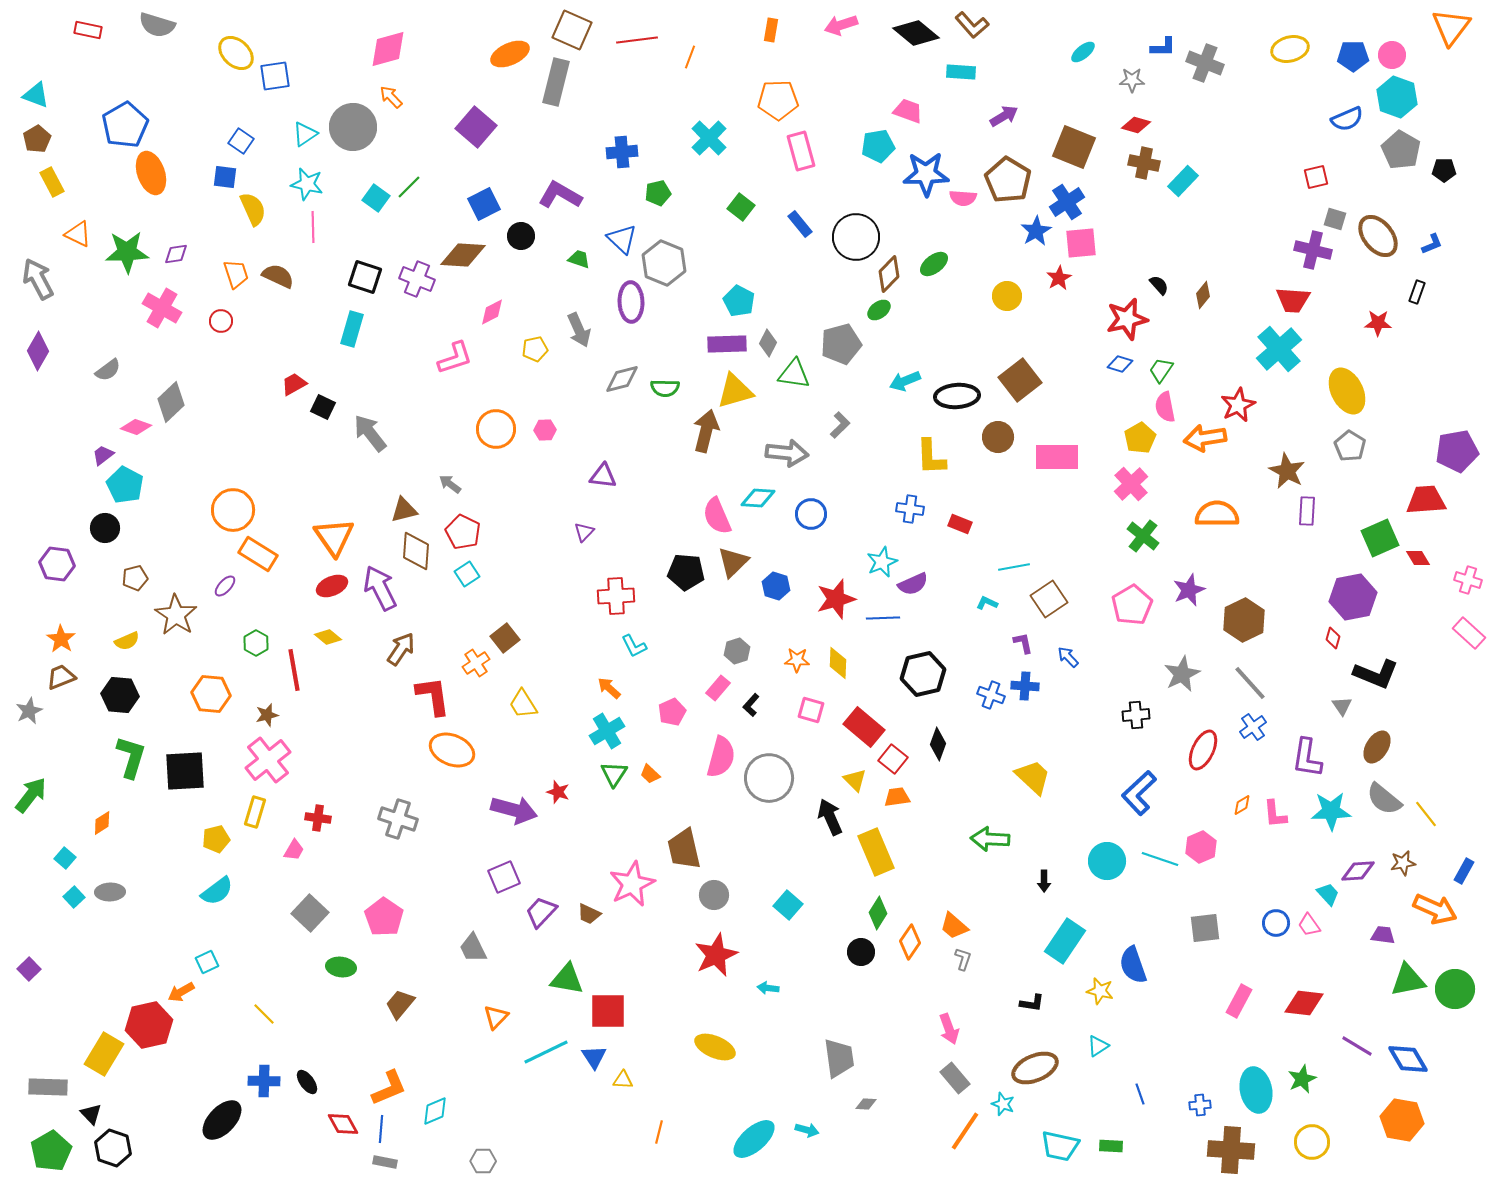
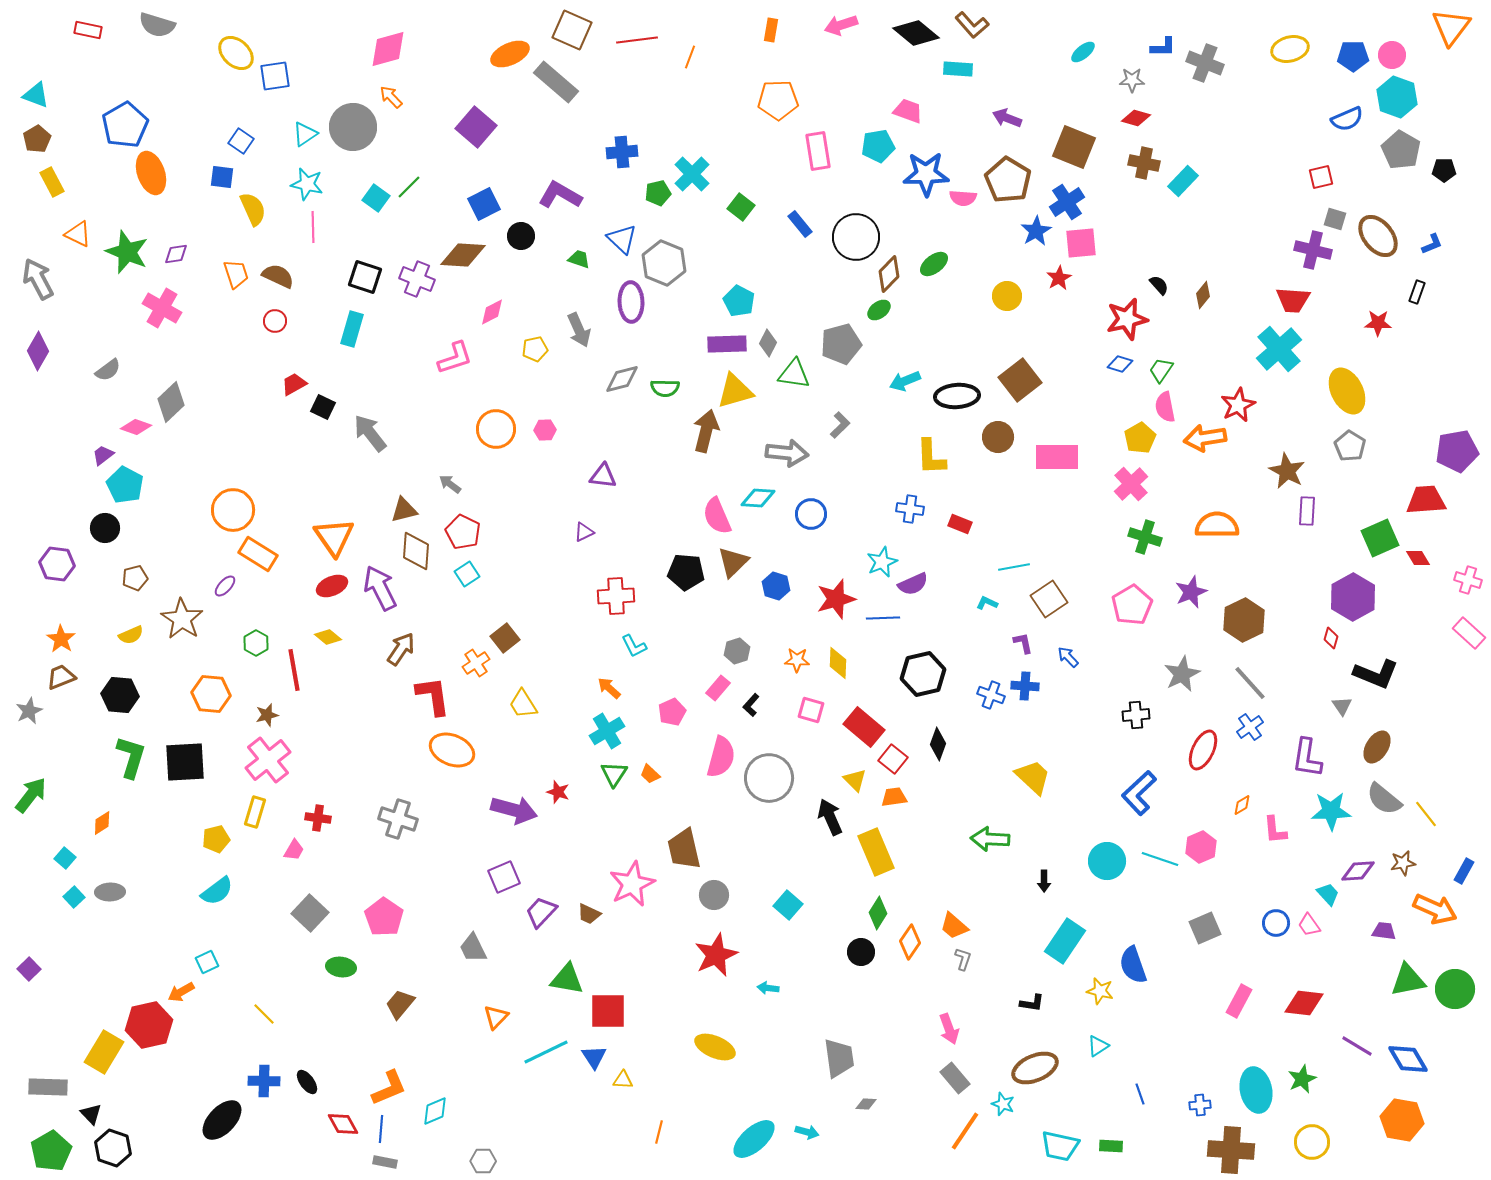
cyan rectangle at (961, 72): moved 3 px left, 3 px up
gray rectangle at (556, 82): rotated 63 degrees counterclockwise
purple arrow at (1004, 116): moved 3 px right, 2 px down; rotated 128 degrees counterclockwise
red diamond at (1136, 125): moved 7 px up
cyan cross at (709, 138): moved 17 px left, 36 px down
pink rectangle at (801, 151): moved 17 px right; rotated 6 degrees clockwise
blue square at (225, 177): moved 3 px left
red square at (1316, 177): moved 5 px right
green star at (127, 252): rotated 24 degrees clockwise
red circle at (221, 321): moved 54 px right
orange semicircle at (1217, 514): moved 11 px down
purple triangle at (584, 532): rotated 20 degrees clockwise
green cross at (1143, 536): moved 2 px right, 1 px down; rotated 20 degrees counterclockwise
purple star at (1189, 590): moved 2 px right, 2 px down
purple hexagon at (1353, 597): rotated 18 degrees counterclockwise
brown star at (176, 615): moved 6 px right, 4 px down
red diamond at (1333, 638): moved 2 px left
yellow semicircle at (127, 641): moved 4 px right, 6 px up
blue cross at (1253, 727): moved 3 px left
black square at (185, 771): moved 9 px up
orange trapezoid at (897, 797): moved 3 px left
pink L-shape at (1275, 814): moved 16 px down
gray square at (1205, 928): rotated 16 degrees counterclockwise
purple trapezoid at (1383, 935): moved 1 px right, 4 px up
yellow rectangle at (104, 1054): moved 2 px up
cyan arrow at (807, 1130): moved 2 px down
